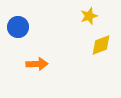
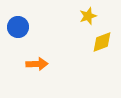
yellow star: moved 1 px left
yellow diamond: moved 1 px right, 3 px up
